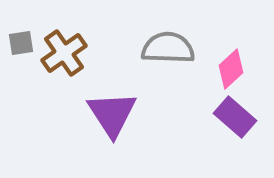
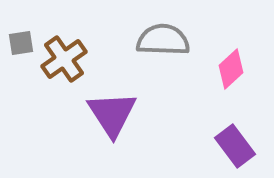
gray semicircle: moved 5 px left, 8 px up
brown cross: moved 6 px down
purple rectangle: moved 29 px down; rotated 12 degrees clockwise
